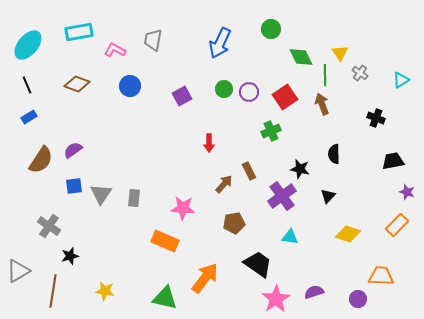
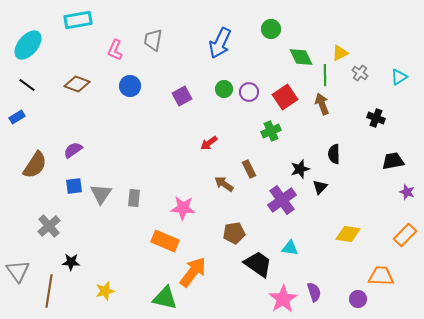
cyan rectangle at (79, 32): moved 1 px left, 12 px up
pink L-shape at (115, 50): rotated 95 degrees counterclockwise
yellow triangle at (340, 53): rotated 36 degrees clockwise
cyan triangle at (401, 80): moved 2 px left, 3 px up
black line at (27, 85): rotated 30 degrees counterclockwise
blue rectangle at (29, 117): moved 12 px left
red arrow at (209, 143): rotated 54 degrees clockwise
brown semicircle at (41, 160): moved 6 px left, 5 px down
black star at (300, 169): rotated 30 degrees counterclockwise
brown rectangle at (249, 171): moved 2 px up
brown arrow at (224, 184): rotated 96 degrees counterclockwise
purple cross at (282, 196): moved 4 px down
black triangle at (328, 196): moved 8 px left, 9 px up
brown pentagon at (234, 223): moved 10 px down
orange rectangle at (397, 225): moved 8 px right, 10 px down
gray cross at (49, 226): rotated 15 degrees clockwise
yellow diamond at (348, 234): rotated 10 degrees counterclockwise
cyan triangle at (290, 237): moved 11 px down
black star at (70, 256): moved 1 px right, 6 px down; rotated 18 degrees clockwise
gray triangle at (18, 271): rotated 35 degrees counterclockwise
orange arrow at (205, 278): moved 12 px left, 6 px up
brown line at (53, 291): moved 4 px left
yellow star at (105, 291): rotated 24 degrees counterclockwise
purple semicircle at (314, 292): rotated 90 degrees clockwise
pink star at (276, 299): moved 7 px right
